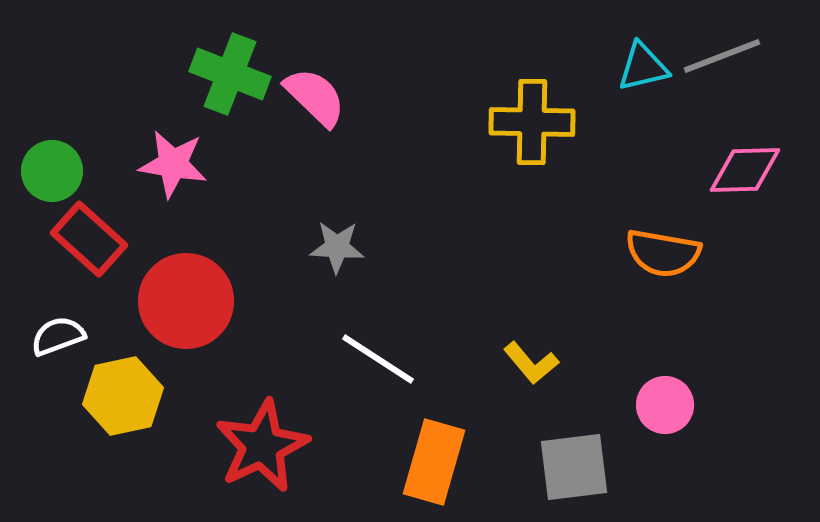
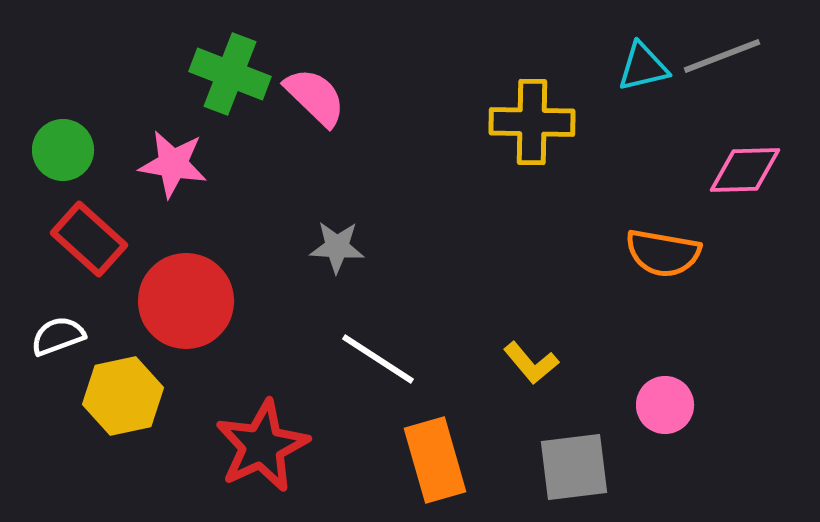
green circle: moved 11 px right, 21 px up
orange rectangle: moved 1 px right, 2 px up; rotated 32 degrees counterclockwise
